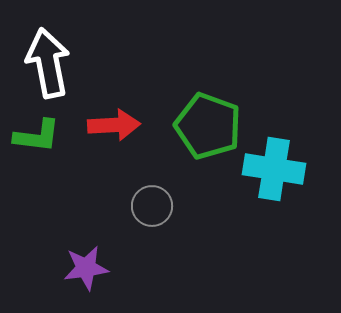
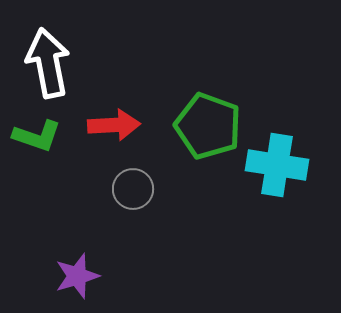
green L-shape: rotated 12 degrees clockwise
cyan cross: moved 3 px right, 4 px up
gray circle: moved 19 px left, 17 px up
purple star: moved 9 px left, 8 px down; rotated 9 degrees counterclockwise
